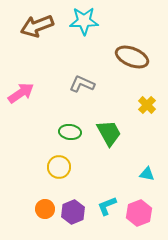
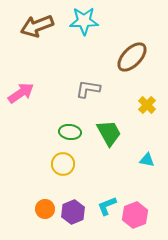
brown ellipse: rotated 68 degrees counterclockwise
gray L-shape: moved 6 px right, 5 px down; rotated 15 degrees counterclockwise
yellow circle: moved 4 px right, 3 px up
cyan triangle: moved 14 px up
pink hexagon: moved 4 px left, 2 px down
